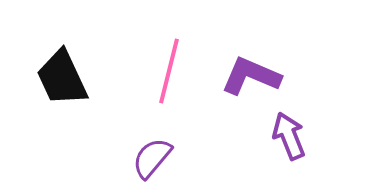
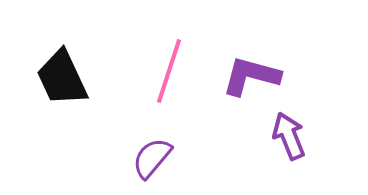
pink line: rotated 4 degrees clockwise
purple L-shape: rotated 8 degrees counterclockwise
